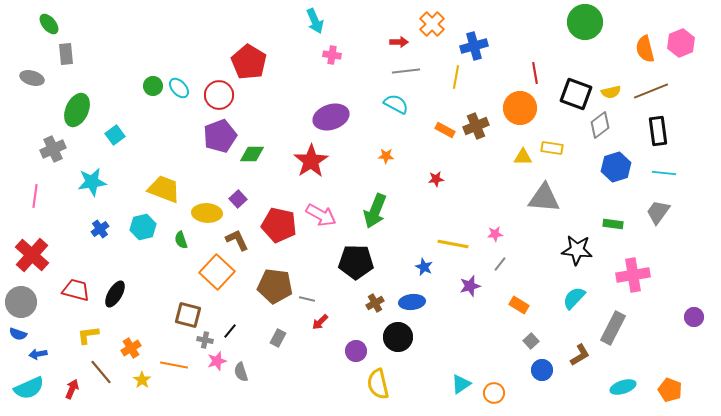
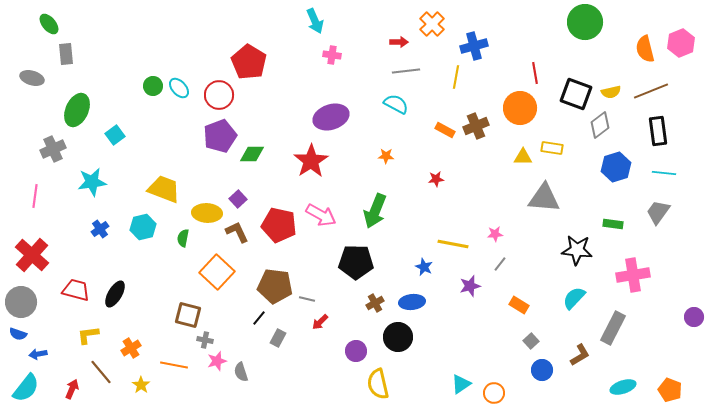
green semicircle at (181, 240): moved 2 px right, 2 px up; rotated 30 degrees clockwise
brown L-shape at (237, 240): moved 8 px up
black line at (230, 331): moved 29 px right, 13 px up
yellow star at (142, 380): moved 1 px left, 5 px down
cyan semicircle at (29, 388): moved 3 px left; rotated 28 degrees counterclockwise
